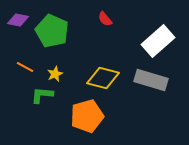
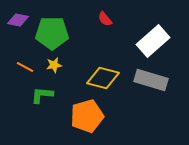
green pentagon: moved 2 px down; rotated 24 degrees counterclockwise
white rectangle: moved 5 px left
yellow star: moved 1 px left, 9 px up; rotated 14 degrees clockwise
